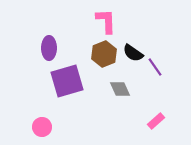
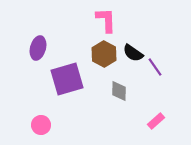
pink L-shape: moved 1 px up
purple ellipse: moved 11 px left; rotated 15 degrees clockwise
brown hexagon: rotated 10 degrees counterclockwise
purple square: moved 2 px up
gray diamond: moved 1 px left, 2 px down; rotated 25 degrees clockwise
pink circle: moved 1 px left, 2 px up
